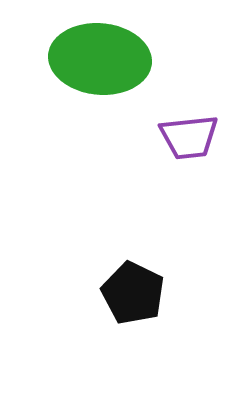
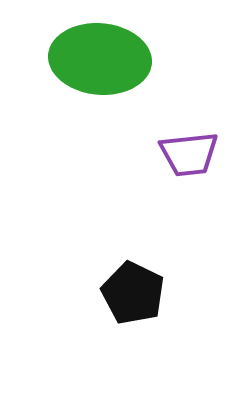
purple trapezoid: moved 17 px down
